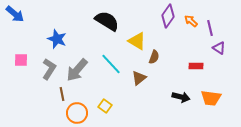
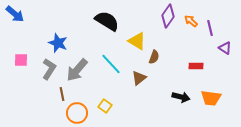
blue star: moved 1 px right, 4 px down
purple triangle: moved 6 px right
